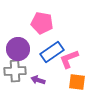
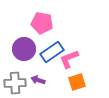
purple circle: moved 6 px right
gray cross: moved 12 px down
orange square: rotated 24 degrees counterclockwise
